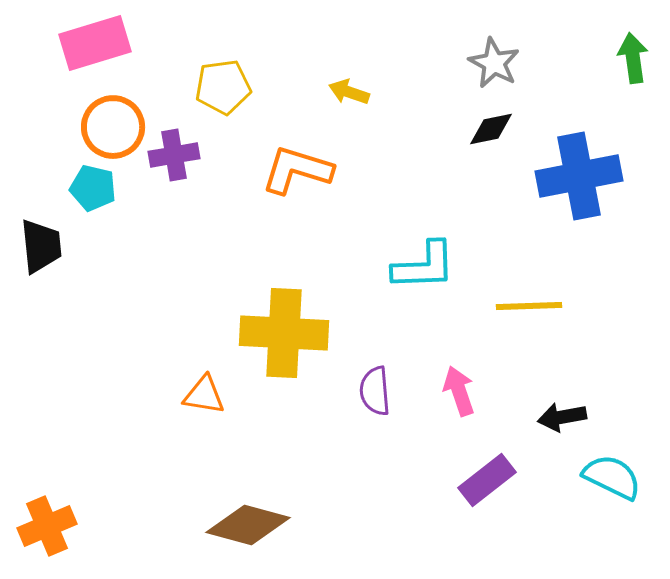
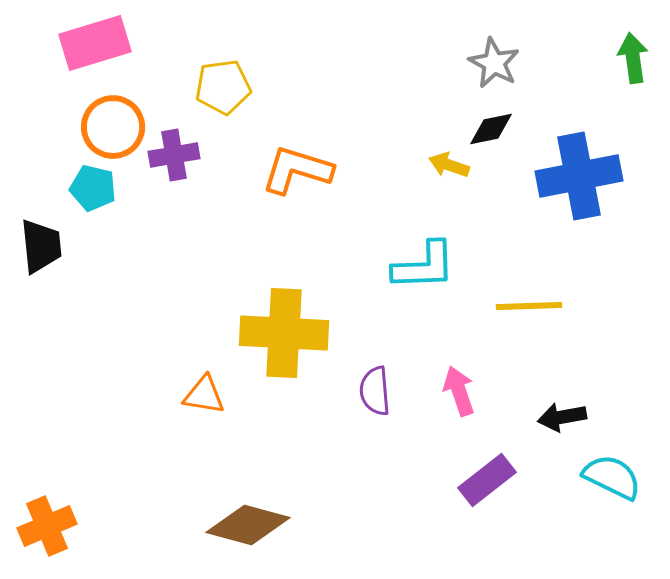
yellow arrow: moved 100 px right, 73 px down
